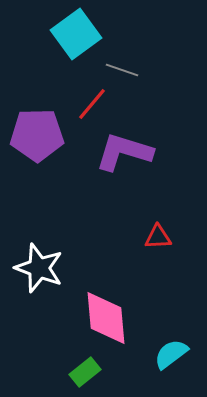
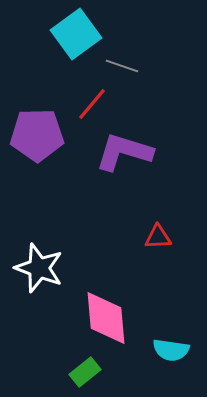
gray line: moved 4 px up
cyan semicircle: moved 4 px up; rotated 135 degrees counterclockwise
